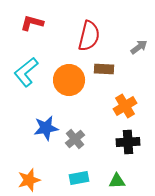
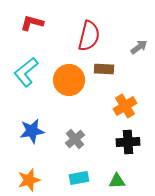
blue star: moved 14 px left, 3 px down
